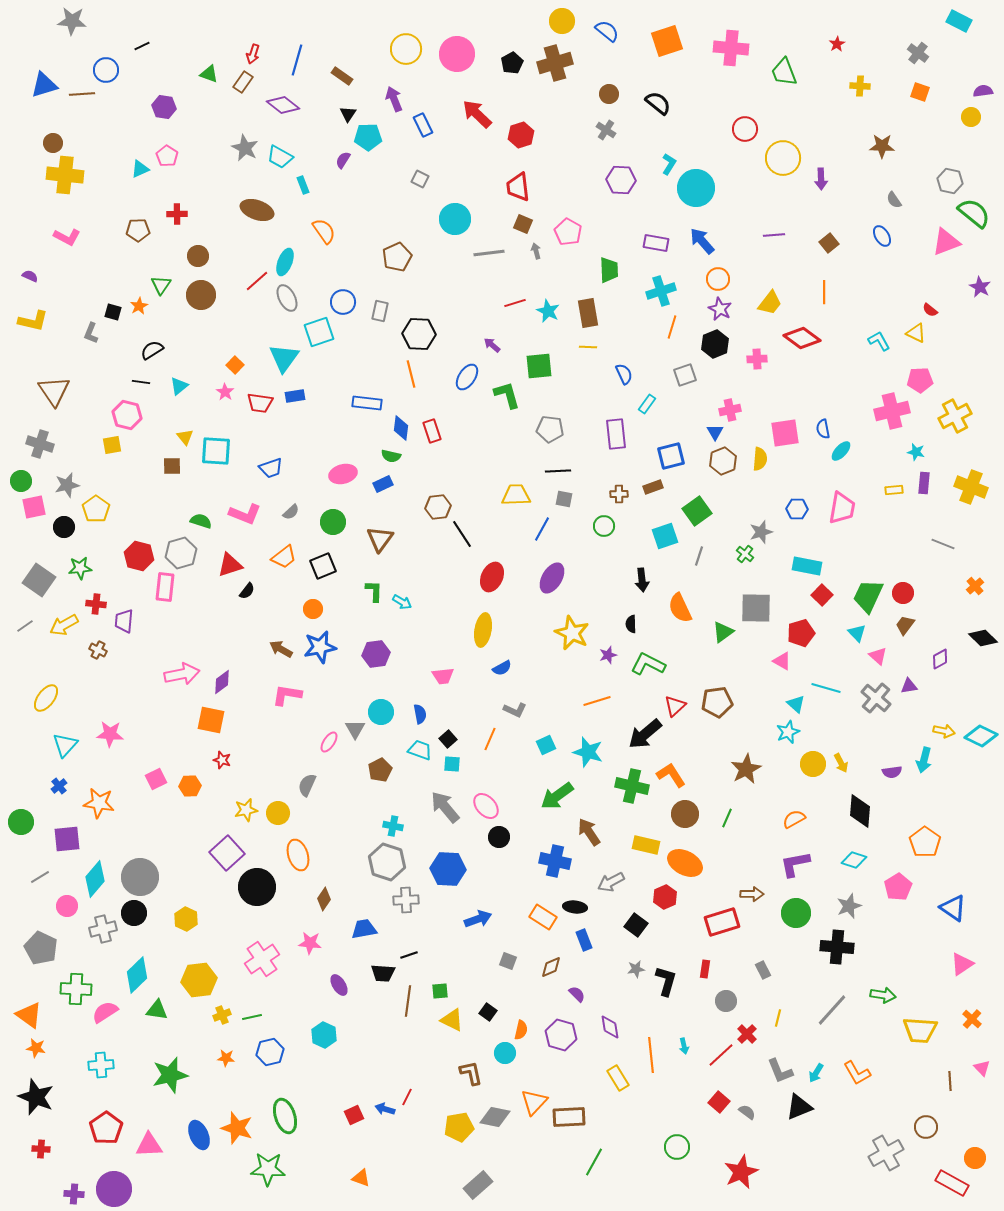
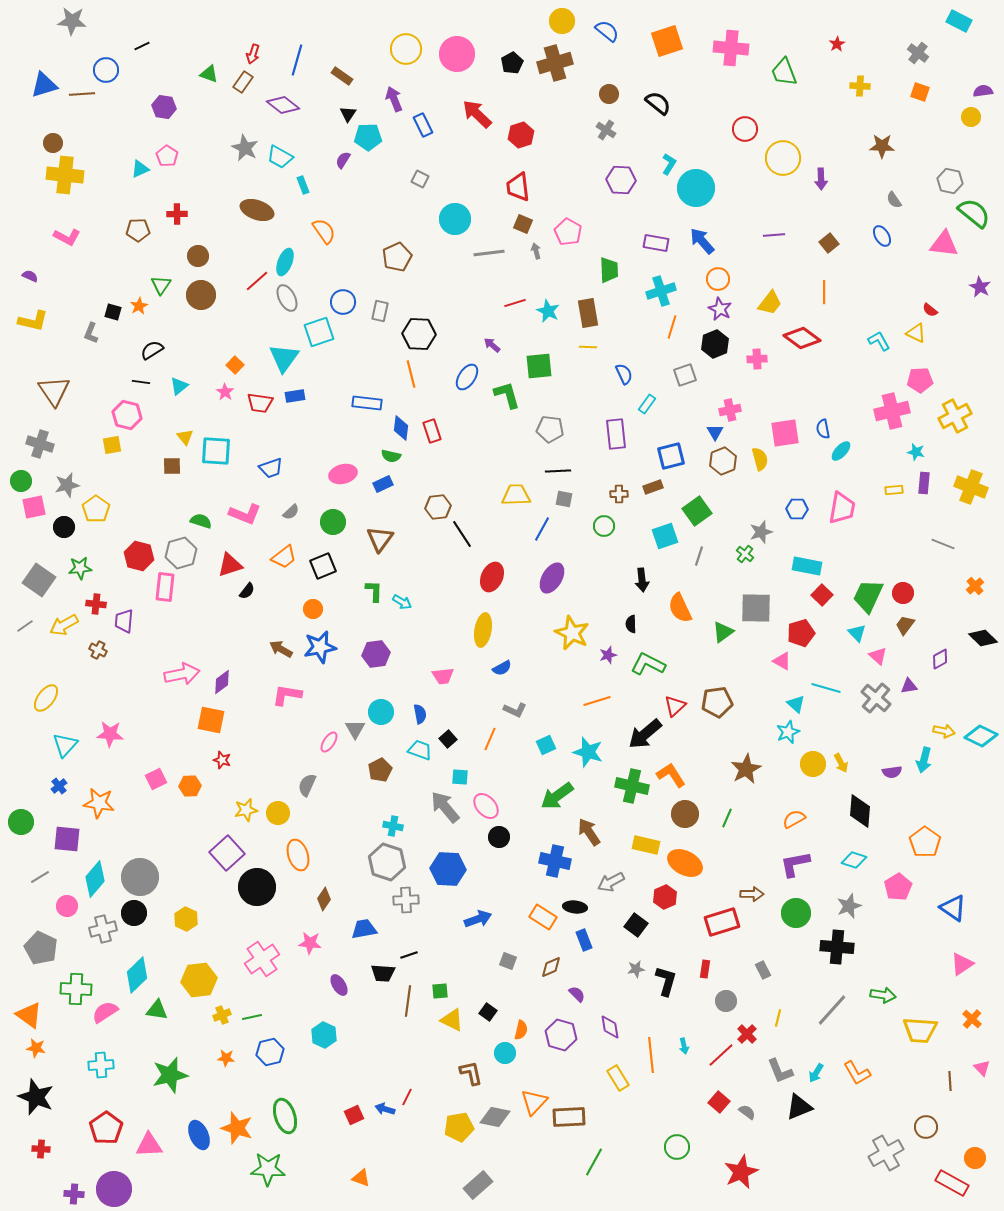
pink triangle at (946, 242): moved 2 px left, 2 px down; rotated 28 degrees clockwise
yellow semicircle at (760, 459): rotated 20 degrees counterclockwise
cyan square at (452, 764): moved 8 px right, 13 px down
purple square at (67, 839): rotated 12 degrees clockwise
